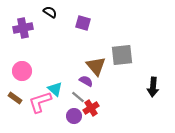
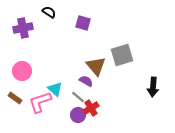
black semicircle: moved 1 px left
gray square: rotated 10 degrees counterclockwise
purple circle: moved 4 px right, 1 px up
